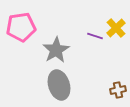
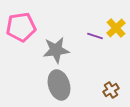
gray star: rotated 24 degrees clockwise
brown cross: moved 7 px left; rotated 21 degrees counterclockwise
